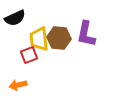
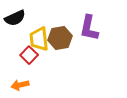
purple L-shape: moved 3 px right, 6 px up
brown hexagon: moved 1 px right; rotated 15 degrees counterclockwise
red square: rotated 24 degrees counterclockwise
orange arrow: moved 2 px right
